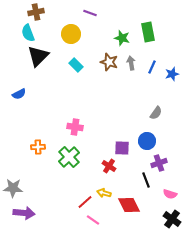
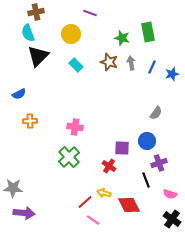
orange cross: moved 8 px left, 26 px up
